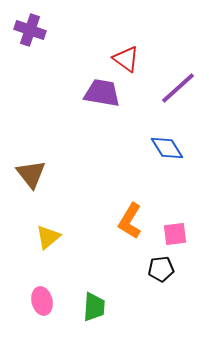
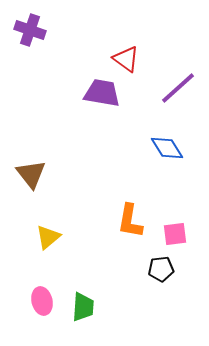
orange L-shape: rotated 21 degrees counterclockwise
green trapezoid: moved 11 px left
